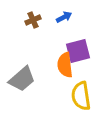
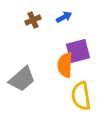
orange semicircle: rotated 10 degrees clockwise
